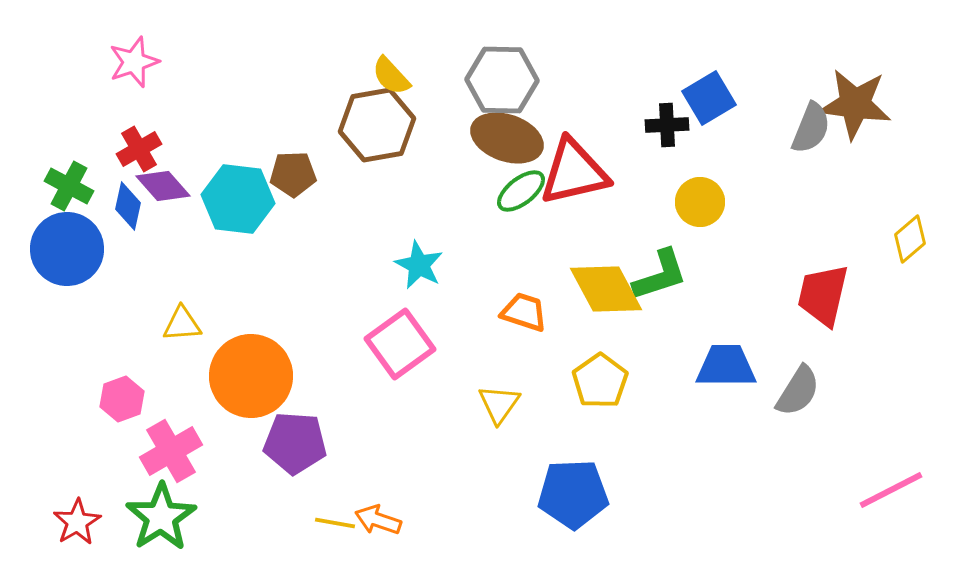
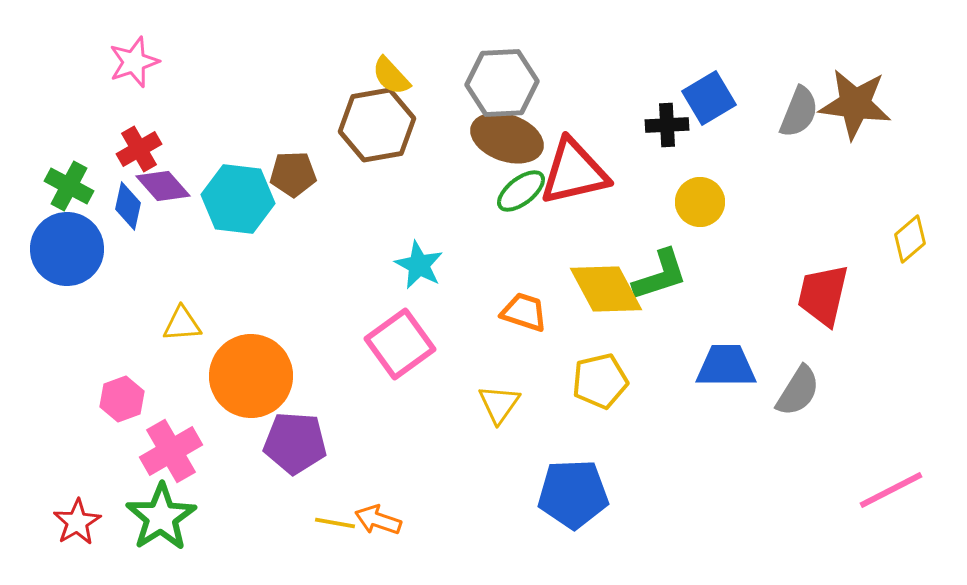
gray hexagon at (502, 80): moved 3 px down; rotated 4 degrees counterclockwise
gray semicircle at (811, 128): moved 12 px left, 16 px up
yellow pentagon at (600, 381): rotated 22 degrees clockwise
